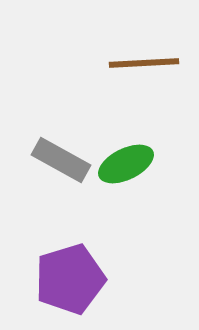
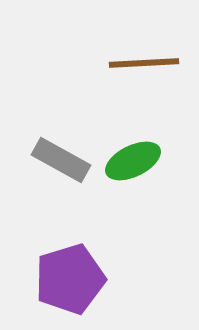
green ellipse: moved 7 px right, 3 px up
